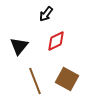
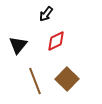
black triangle: moved 1 px left, 1 px up
brown square: rotated 15 degrees clockwise
